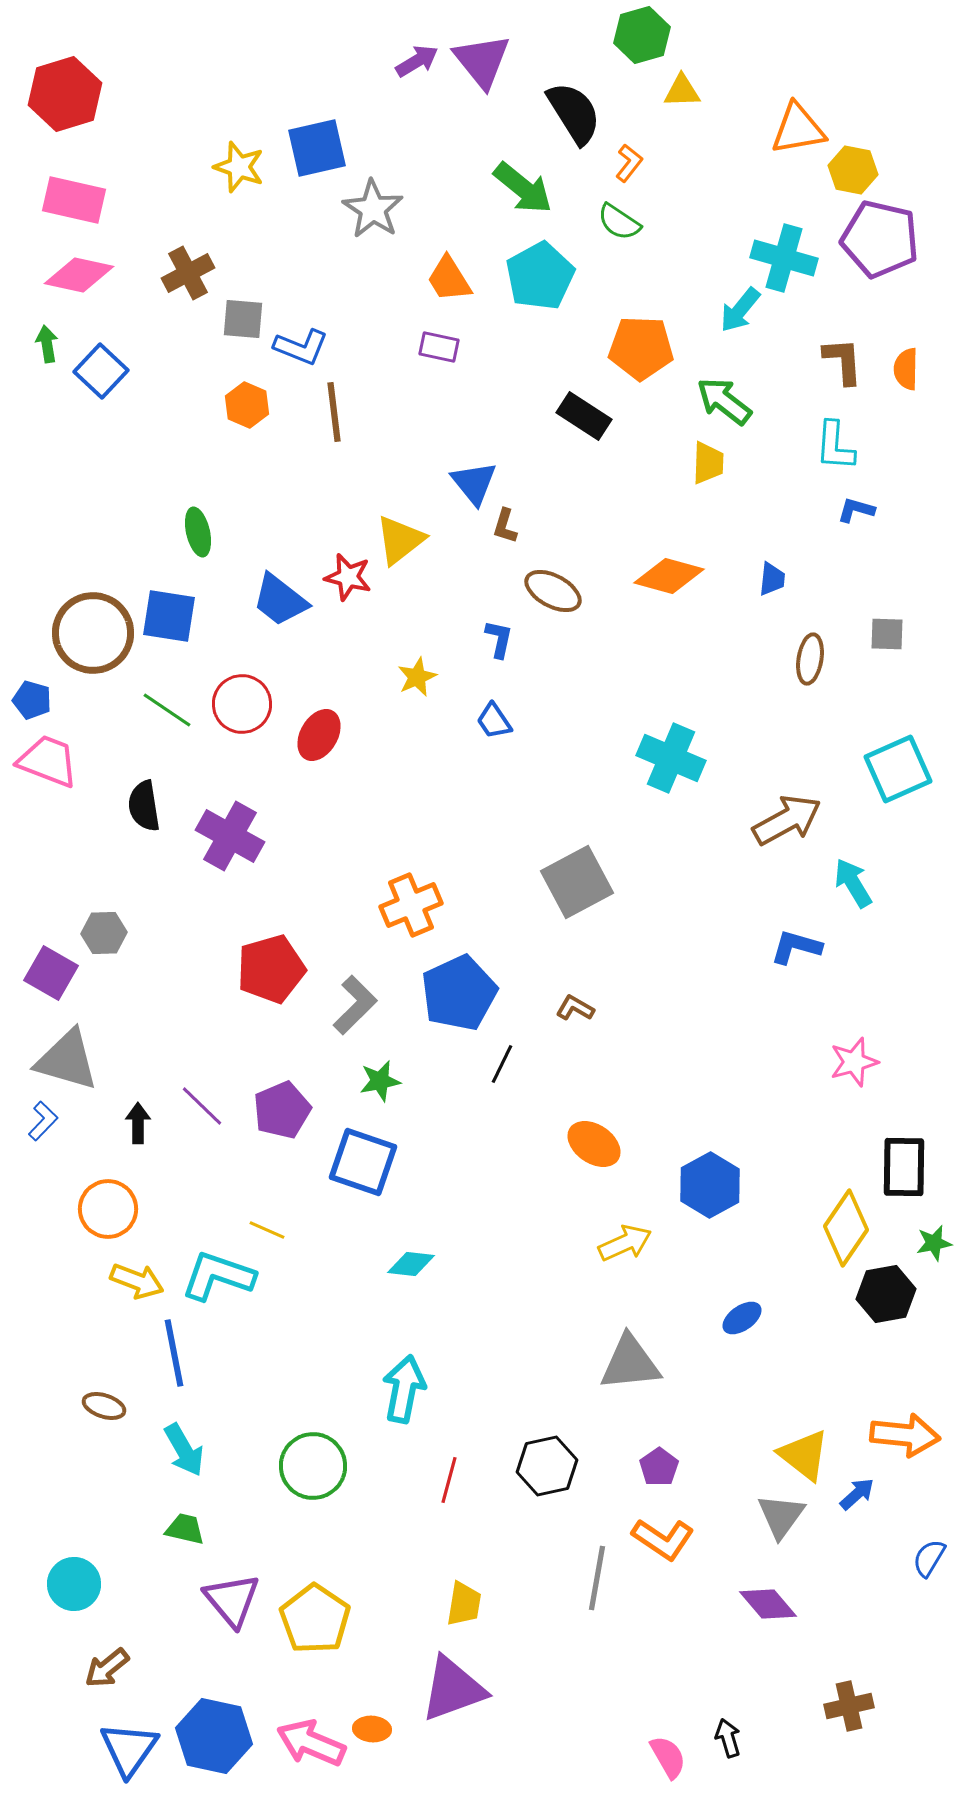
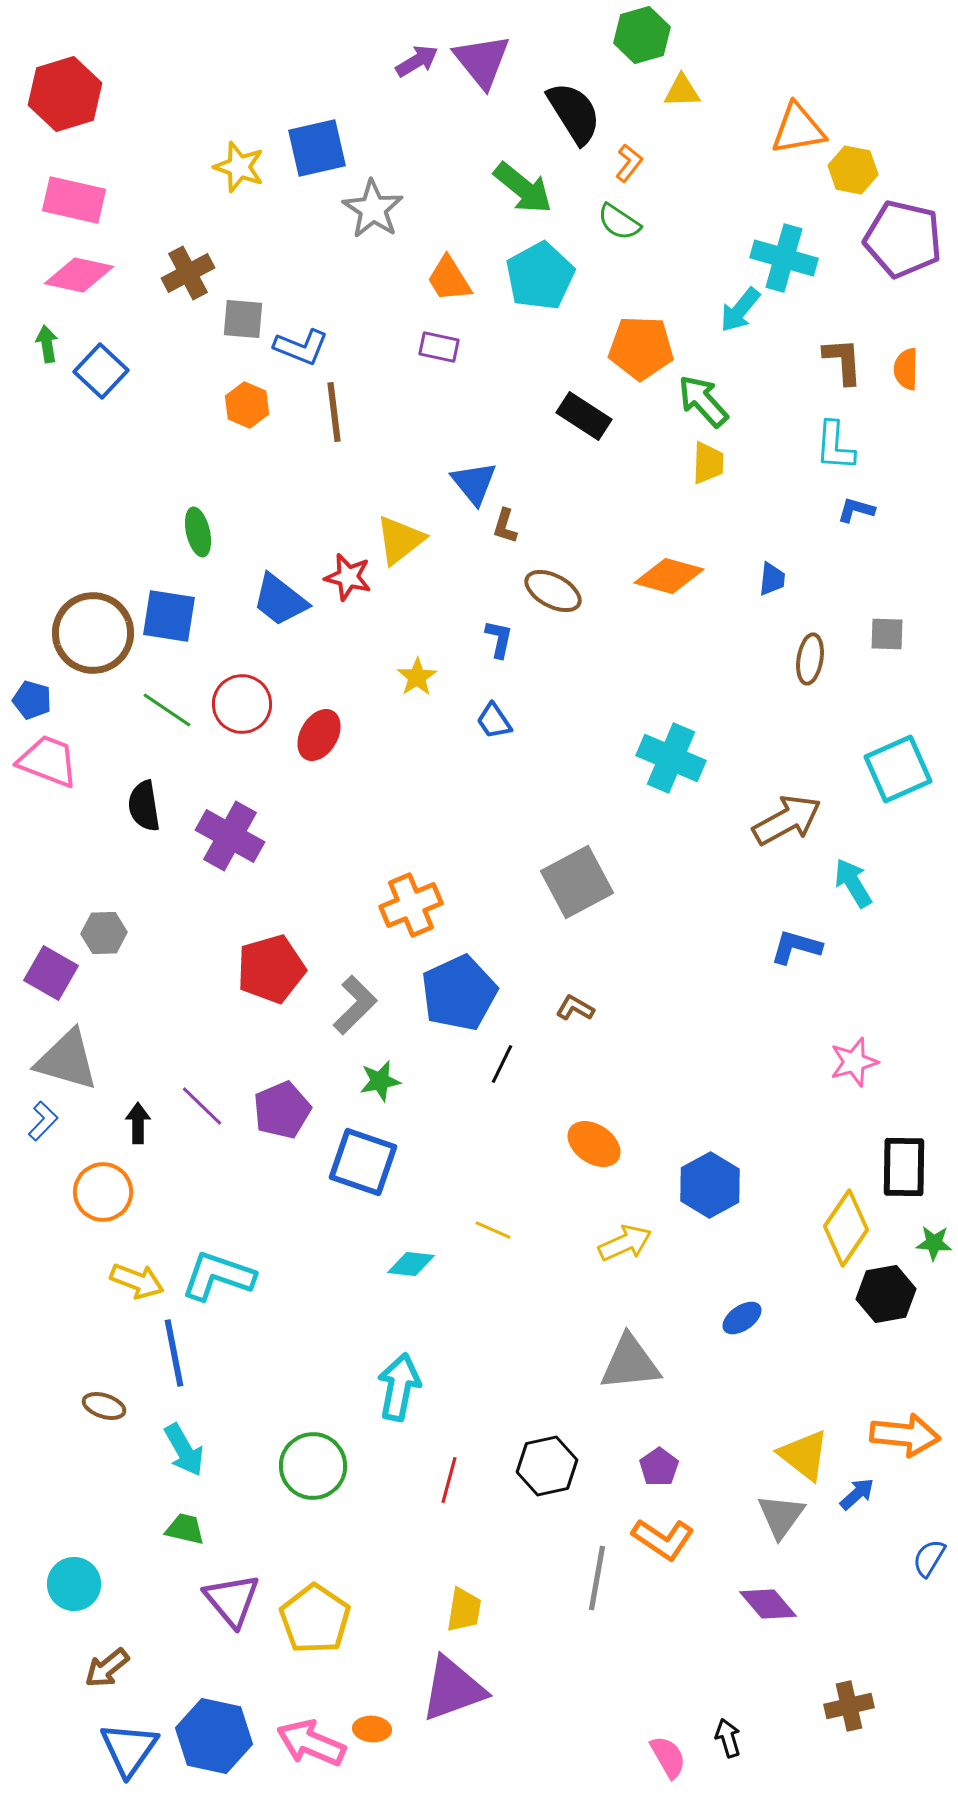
purple pentagon at (880, 239): moved 23 px right
green arrow at (724, 401): moved 21 px left; rotated 10 degrees clockwise
yellow star at (417, 677): rotated 9 degrees counterclockwise
orange circle at (108, 1209): moved 5 px left, 17 px up
yellow line at (267, 1230): moved 226 px right
green star at (934, 1243): rotated 15 degrees clockwise
cyan arrow at (404, 1389): moved 5 px left, 2 px up
yellow trapezoid at (464, 1604): moved 6 px down
